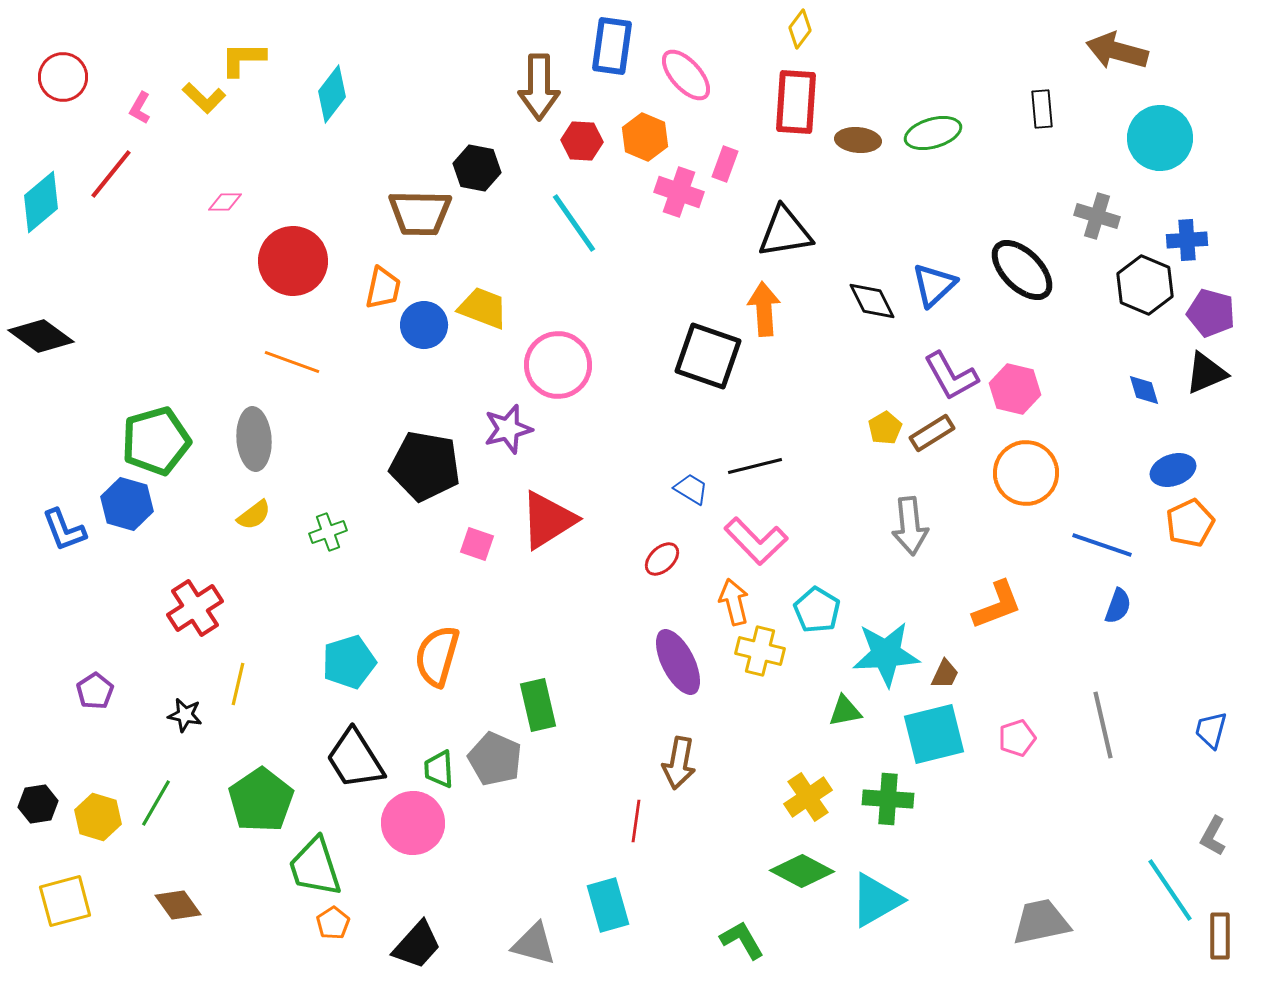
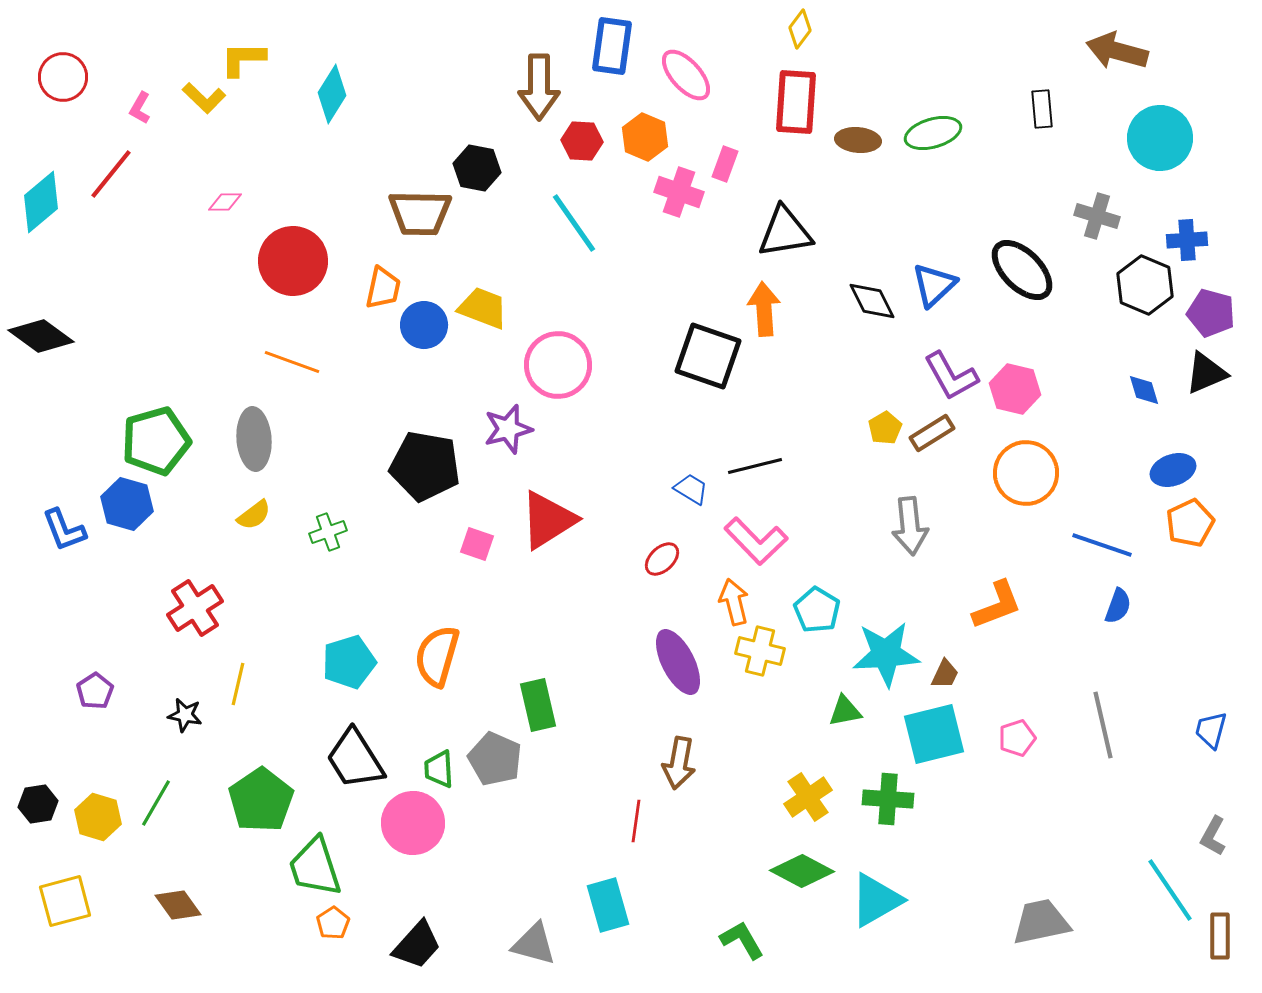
cyan diamond at (332, 94): rotated 6 degrees counterclockwise
